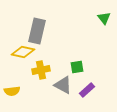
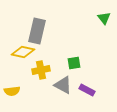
green square: moved 3 px left, 4 px up
purple rectangle: rotated 70 degrees clockwise
